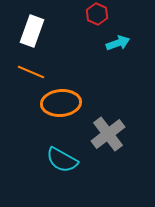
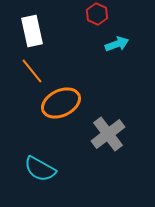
white rectangle: rotated 32 degrees counterclockwise
cyan arrow: moved 1 px left, 1 px down
orange line: moved 1 px right, 1 px up; rotated 28 degrees clockwise
orange ellipse: rotated 21 degrees counterclockwise
cyan semicircle: moved 22 px left, 9 px down
